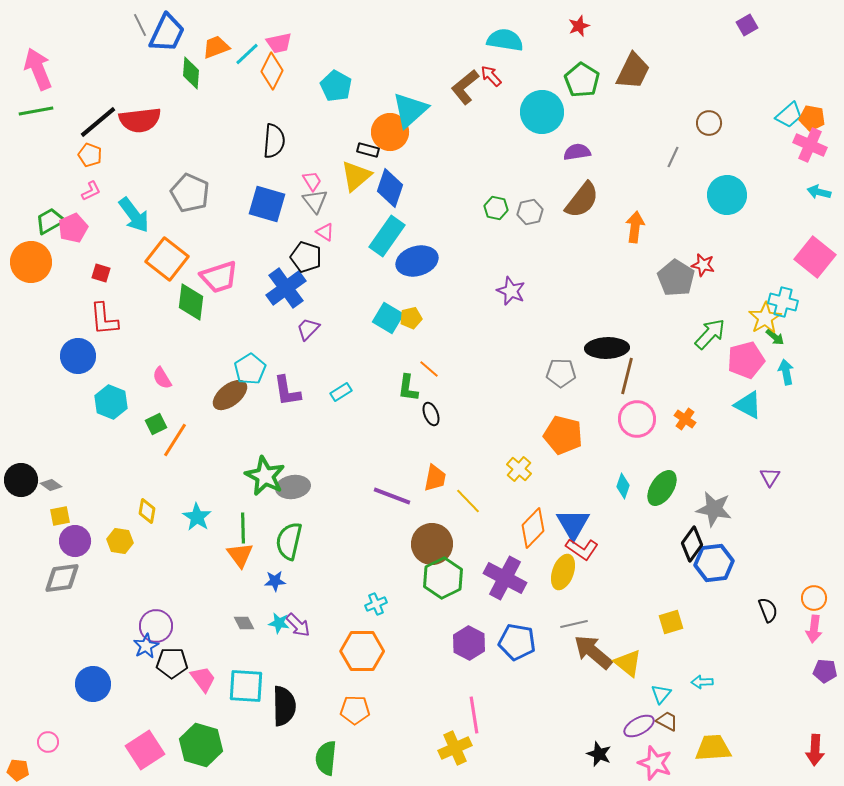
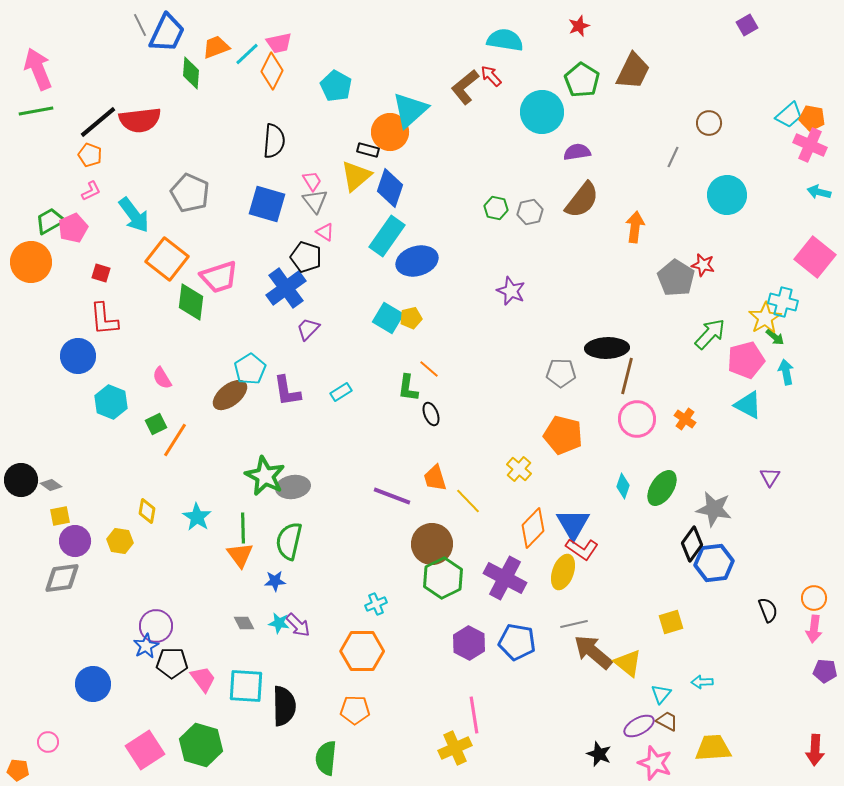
orange trapezoid at (435, 478): rotated 152 degrees clockwise
